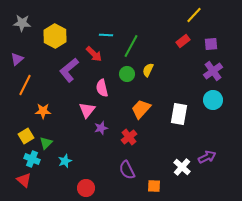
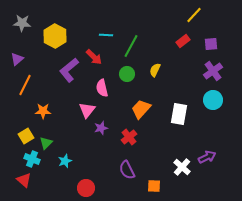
red arrow: moved 3 px down
yellow semicircle: moved 7 px right
